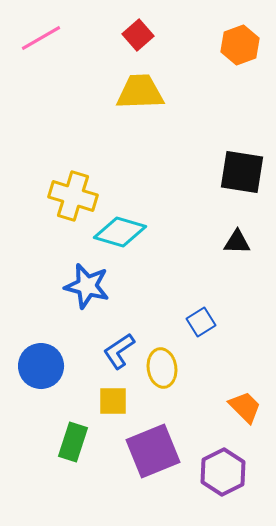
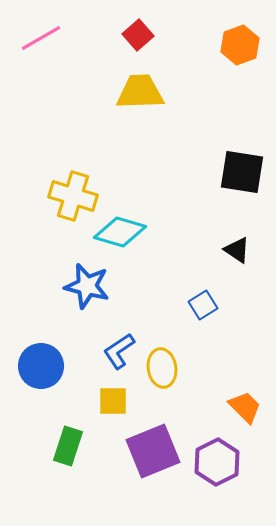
black triangle: moved 8 px down; rotated 32 degrees clockwise
blue square: moved 2 px right, 17 px up
green rectangle: moved 5 px left, 4 px down
purple hexagon: moved 6 px left, 10 px up
